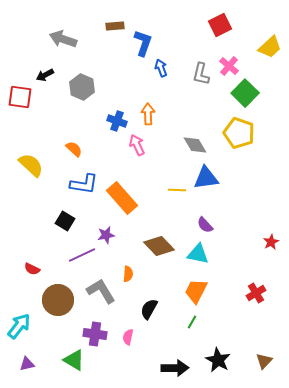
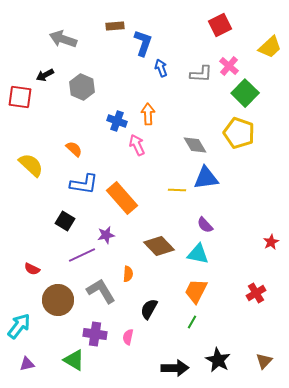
gray L-shape at (201, 74): rotated 100 degrees counterclockwise
